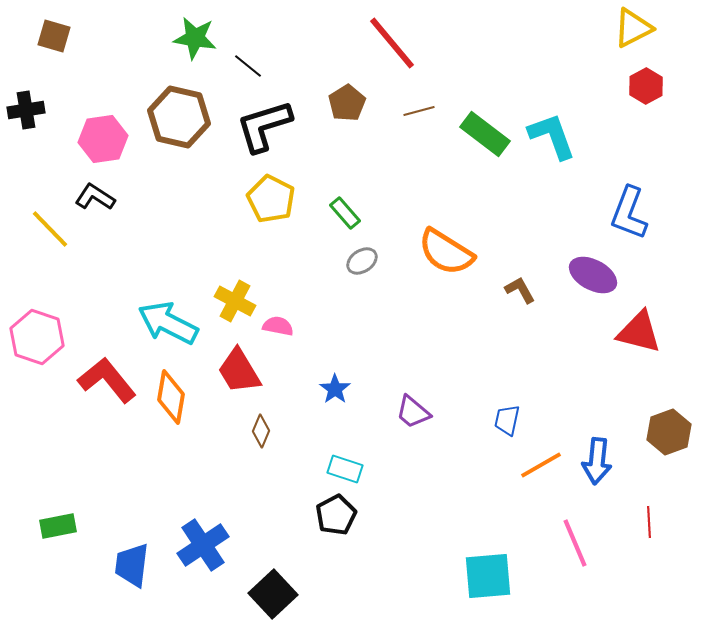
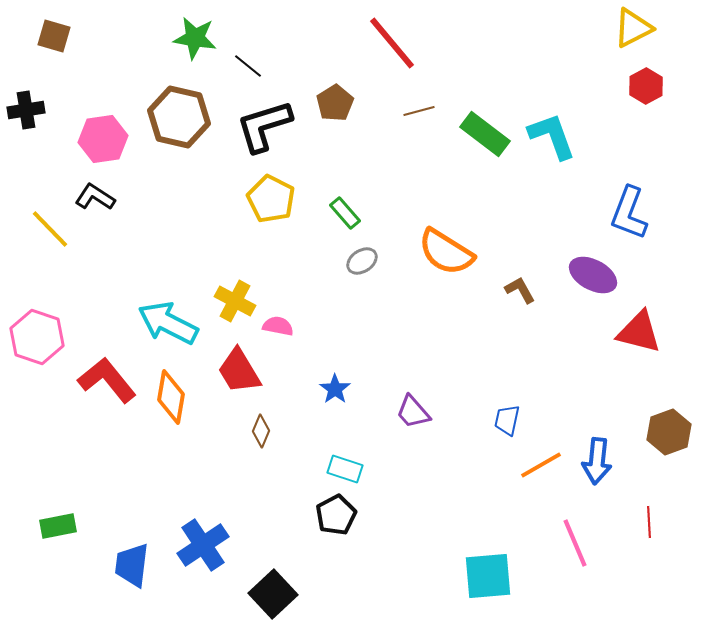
brown pentagon at (347, 103): moved 12 px left
purple trapezoid at (413, 412): rotated 9 degrees clockwise
